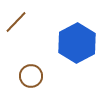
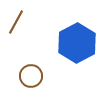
brown line: rotated 15 degrees counterclockwise
